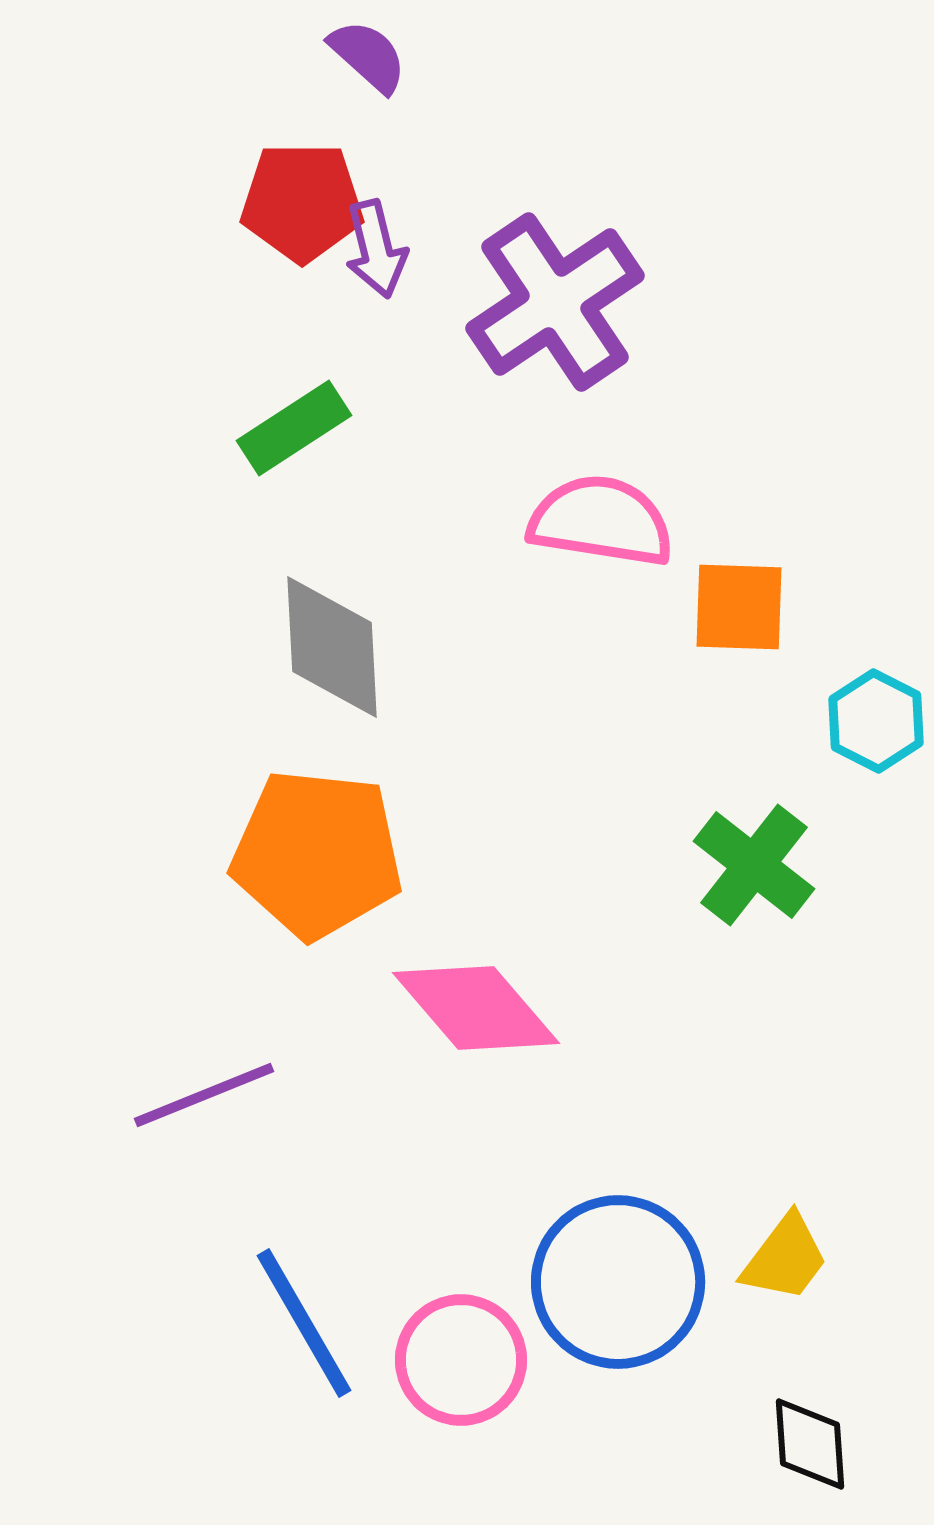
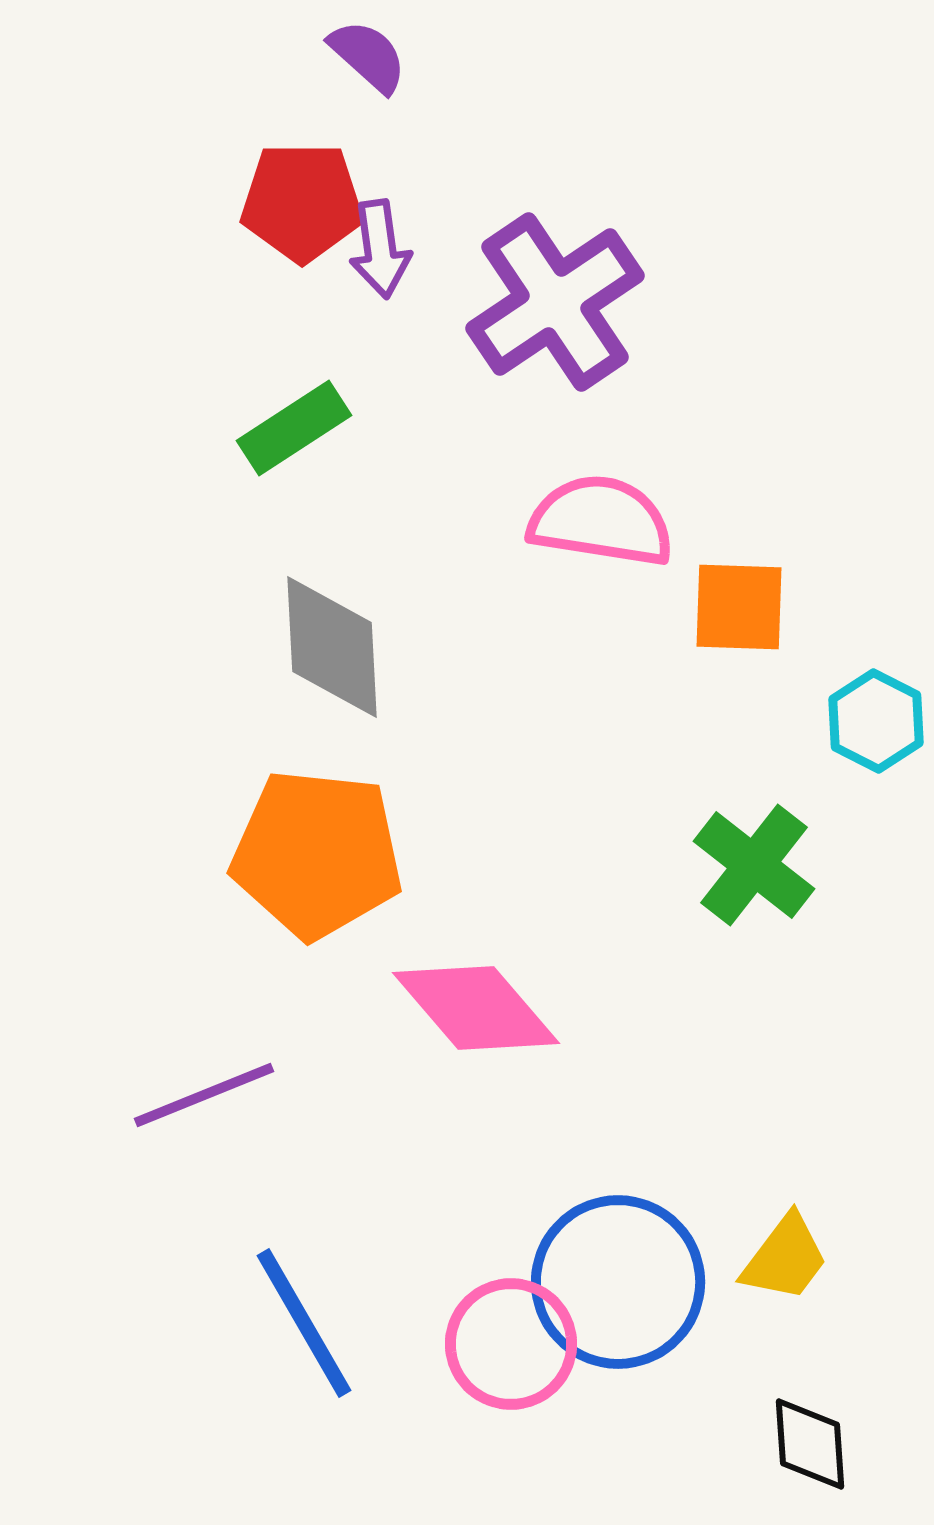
purple arrow: moved 4 px right; rotated 6 degrees clockwise
pink circle: moved 50 px right, 16 px up
